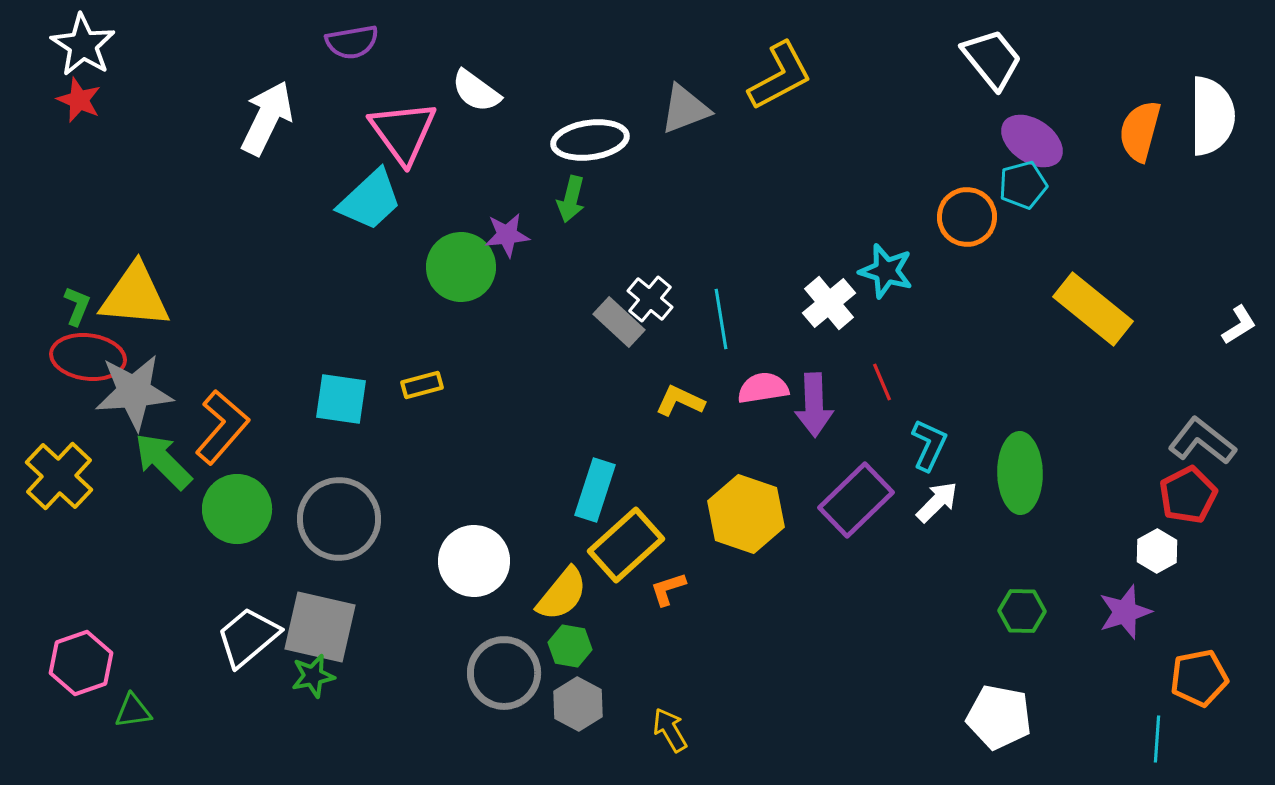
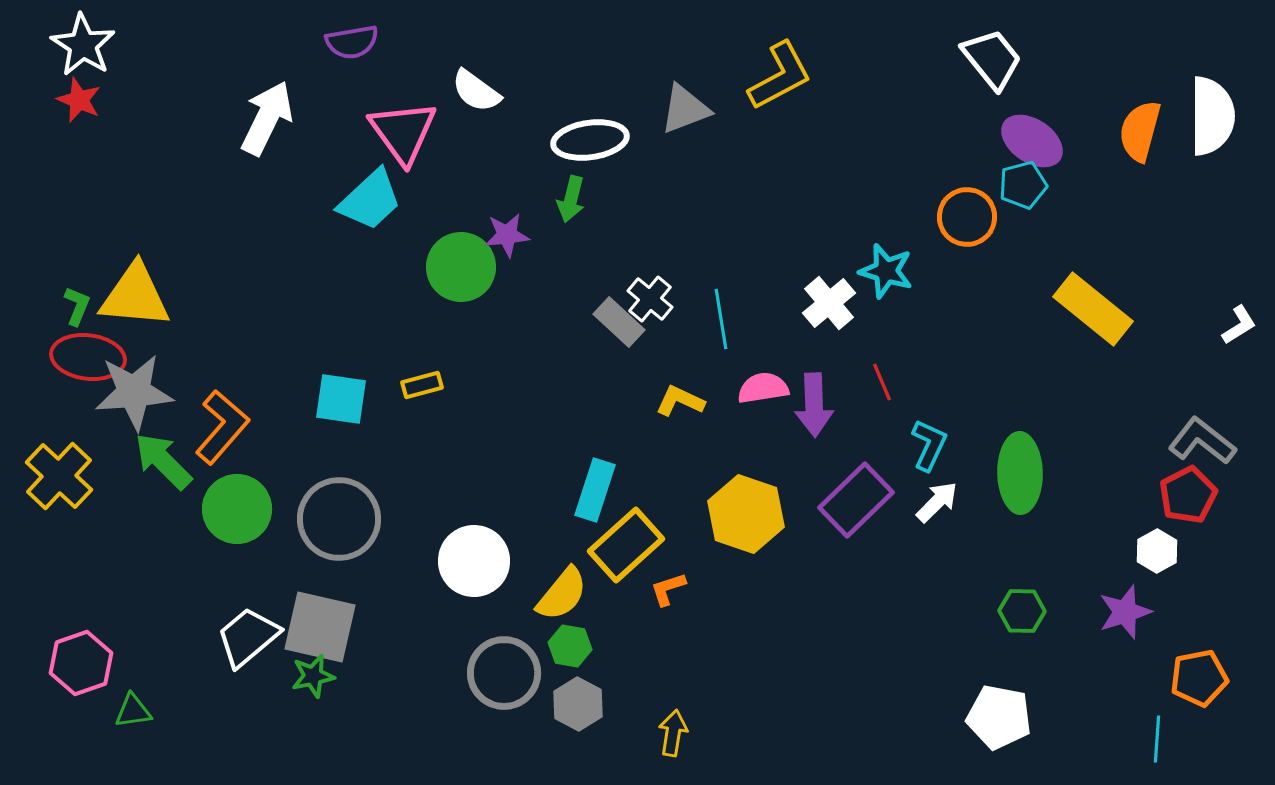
yellow arrow at (670, 730): moved 3 px right, 3 px down; rotated 39 degrees clockwise
